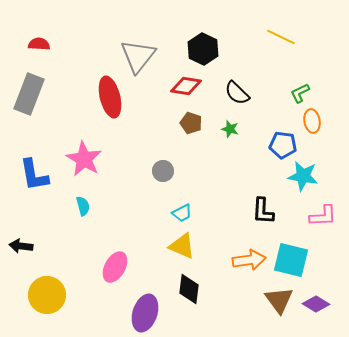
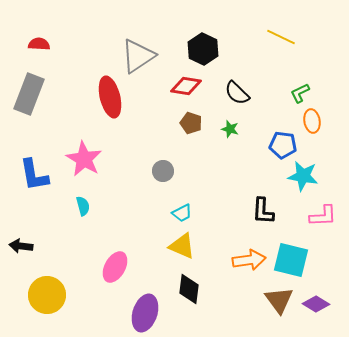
gray triangle: rotated 18 degrees clockwise
